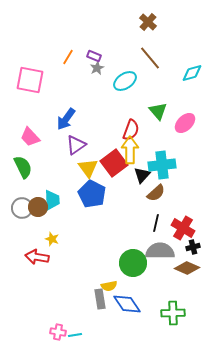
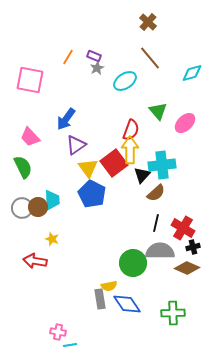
red arrow: moved 2 px left, 4 px down
cyan line: moved 5 px left, 10 px down
